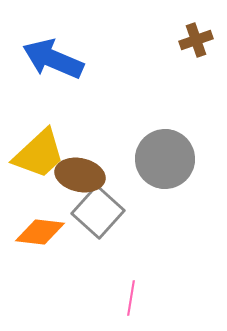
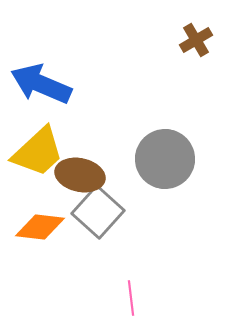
brown cross: rotated 12 degrees counterclockwise
blue arrow: moved 12 px left, 25 px down
yellow trapezoid: moved 1 px left, 2 px up
orange diamond: moved 5 px up
pink line: rotated 16 degrees counterclockwise
